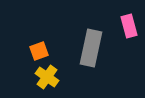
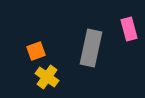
pink rectangle: moved 3 px down
orange square: moved 3 px left
